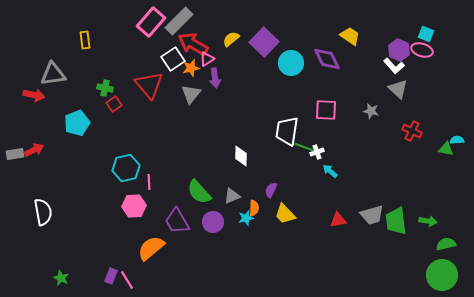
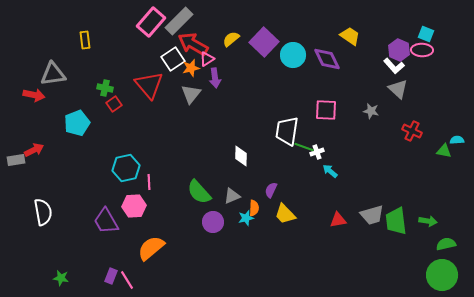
pink ellipse at (422, 50): rotated 15 degrees counterclockwise
cyan circle at (291, 63): moved 2 px right, 8 px up
green triangle at (446, 149): moved 2 px left, 2 px down
gray rectangle at (15, 154): moved 1 px right, 6 px down
purple trapezoid at (177, 221): moved 71 px left
green star at (61, 278): rotated 14 degrees counterclockwise
